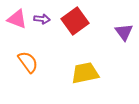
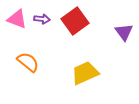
orange semicircle: rotated 15 degrees counterclockwise
yellow trapezoid: rotated 12 degrees counterclockwise
